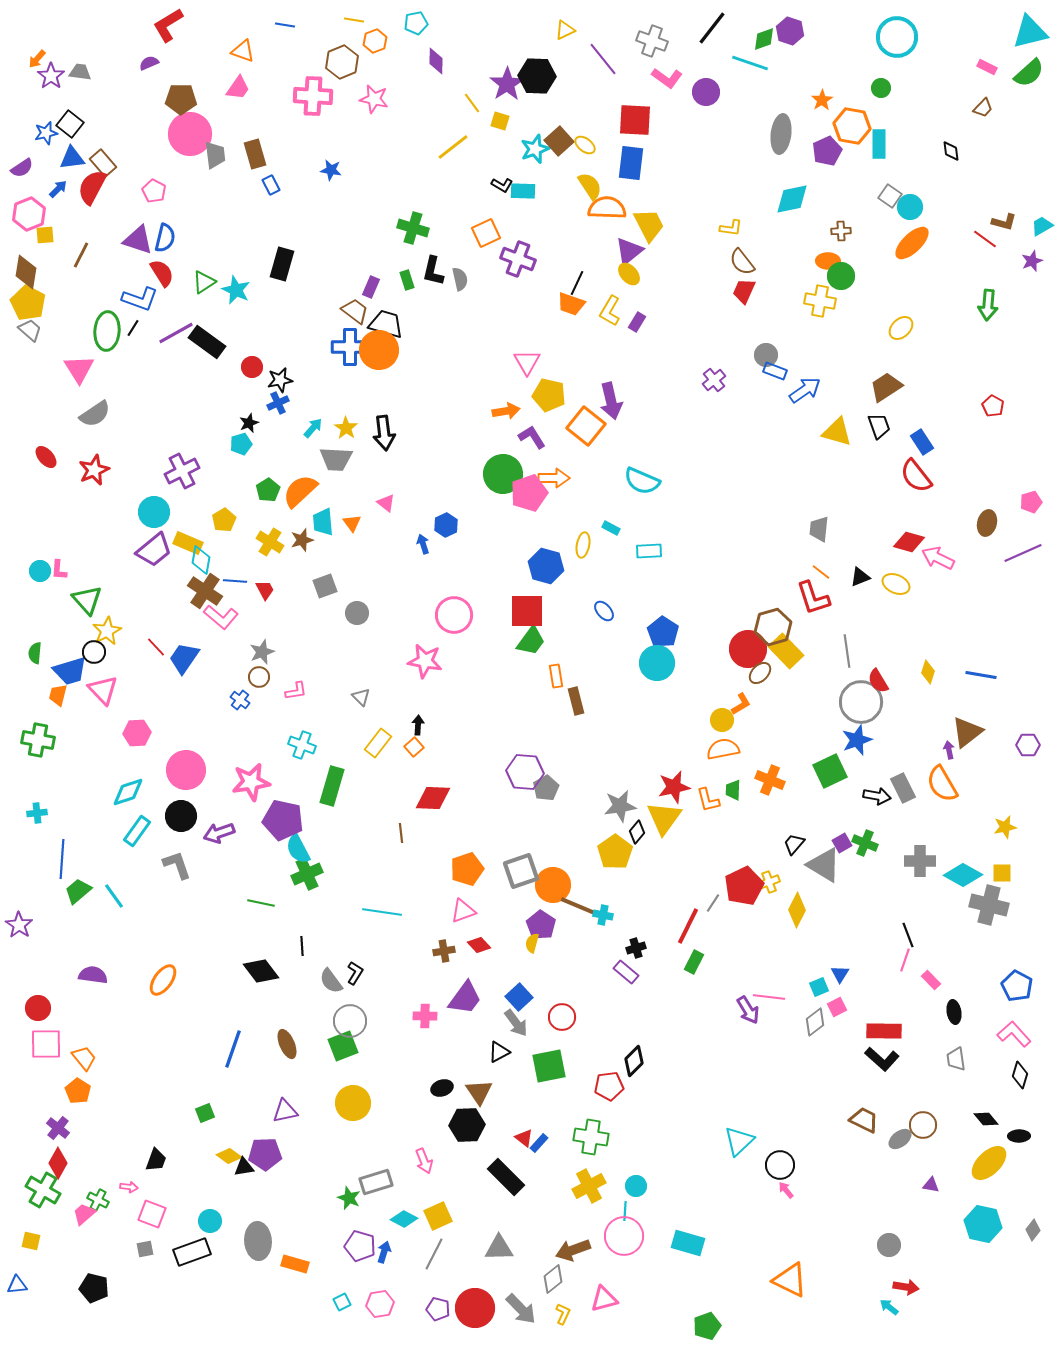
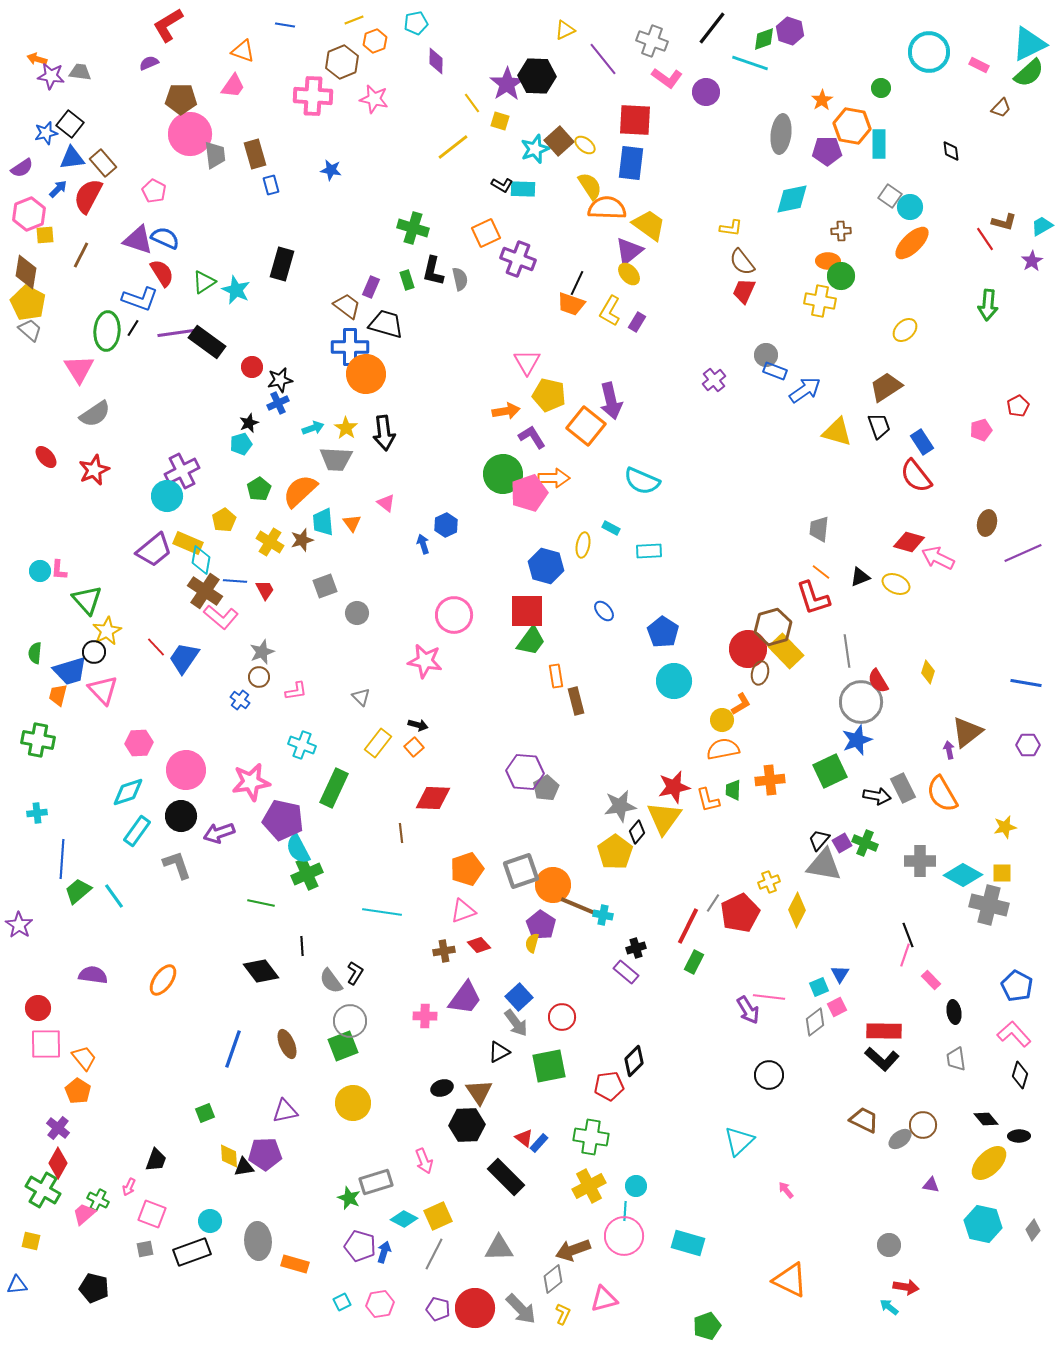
yellow line at (354, 20): rotated 30 degrees counterclockwise
cyan triangle at (1030, 32): moved 1 px left, 12 px down; rotated 12 degrees counterclockwise
cyan circle at (897, 37): moved 32 px right, 15 px down
orange arrow at (37, 59): rotated 66 degrees clockwise
pink rectangle at (987, 67): moved 8 px left, 2 px up
purple star at (51, 76): rotated 28 degrees counterclockwise
pink trapezoid at (238, 88): moved 5 px left, 2 px up
brown trapezoid at (983, 108): moved 18 px right
purple pentagon at (827, 151): rotated 24 degrees clockwise
blue rectangle at (271, 185): rotated 12 degrees clockwise
red semicircle at (92, 187): moved 4 px left, 9 px down
cyan rectangle at (523, 191): moved 2 px up
yellow trapezoid at (649, 225): rotated 27 degrees counterclockwise
blue semicircle at (165, 238): rotated 80 degrees counterclockwise
red line at (985, 239): rotated 20 degrees clockwise
purple star at (1032, 261): rotated 10 degrees counterclockwise
brown trapezoid at (355, 311): moved 8 px left, 5 px up
yellow ellipse at (901, 328): moved 4 px right, 2 px down
purple line at (176, 333): rotated 21 degrees clockwise
orange circle at (379, 350): moved 13 px left, 24 px down
red pentagon at (993, 406): moved 25 px right; rotated 15 degrees clockwise
cyan arrow at (313, 428): rotated 30 degrees clockwise
green pentagon at (268, 490): moved 9 px left, 1 px up
pink pentagon at (1031, 502): moved 50 px left, 72 px up
cyan circle at (154, 512): moved 13 px right, 16 px up
cyan circle at (657, 663): moved 17 px right, 18 px down
brown ellipse at (760, 673): rotated 30 degrees counterclockwise
blue line at (981, 675): moved 45 px right, 8 px down
black arrow at (418, 725): rotated 102 degrees clockwise
pink hexagon at (137, 733): moved 2 px right, 10 px down
orange cross at (770, 780): rotated 28 degrees counterclockwise
orange semicircle at (942, 784): moved 10 px down
green rectangle at (332, 786): moved 2 px right, 2 px down; rotated 9 degrees clockwise
black trapezoid at (794, 844): moved 25 px right, 4 px up
gray triangle at (824, 865): rotated 21 degrees counterclockwise
red pentagon at (744, 886): moved 4 px left, 27 px down
pink line at (905, 960): moved 5 px up
yellow diamond at (229, 1156): rotated 50 degrees clockwise
black circle at (780, 1165): moved 11 px left, 90 px up
pink arrow at (129, 1187): rotated 108 degrees clockwise
